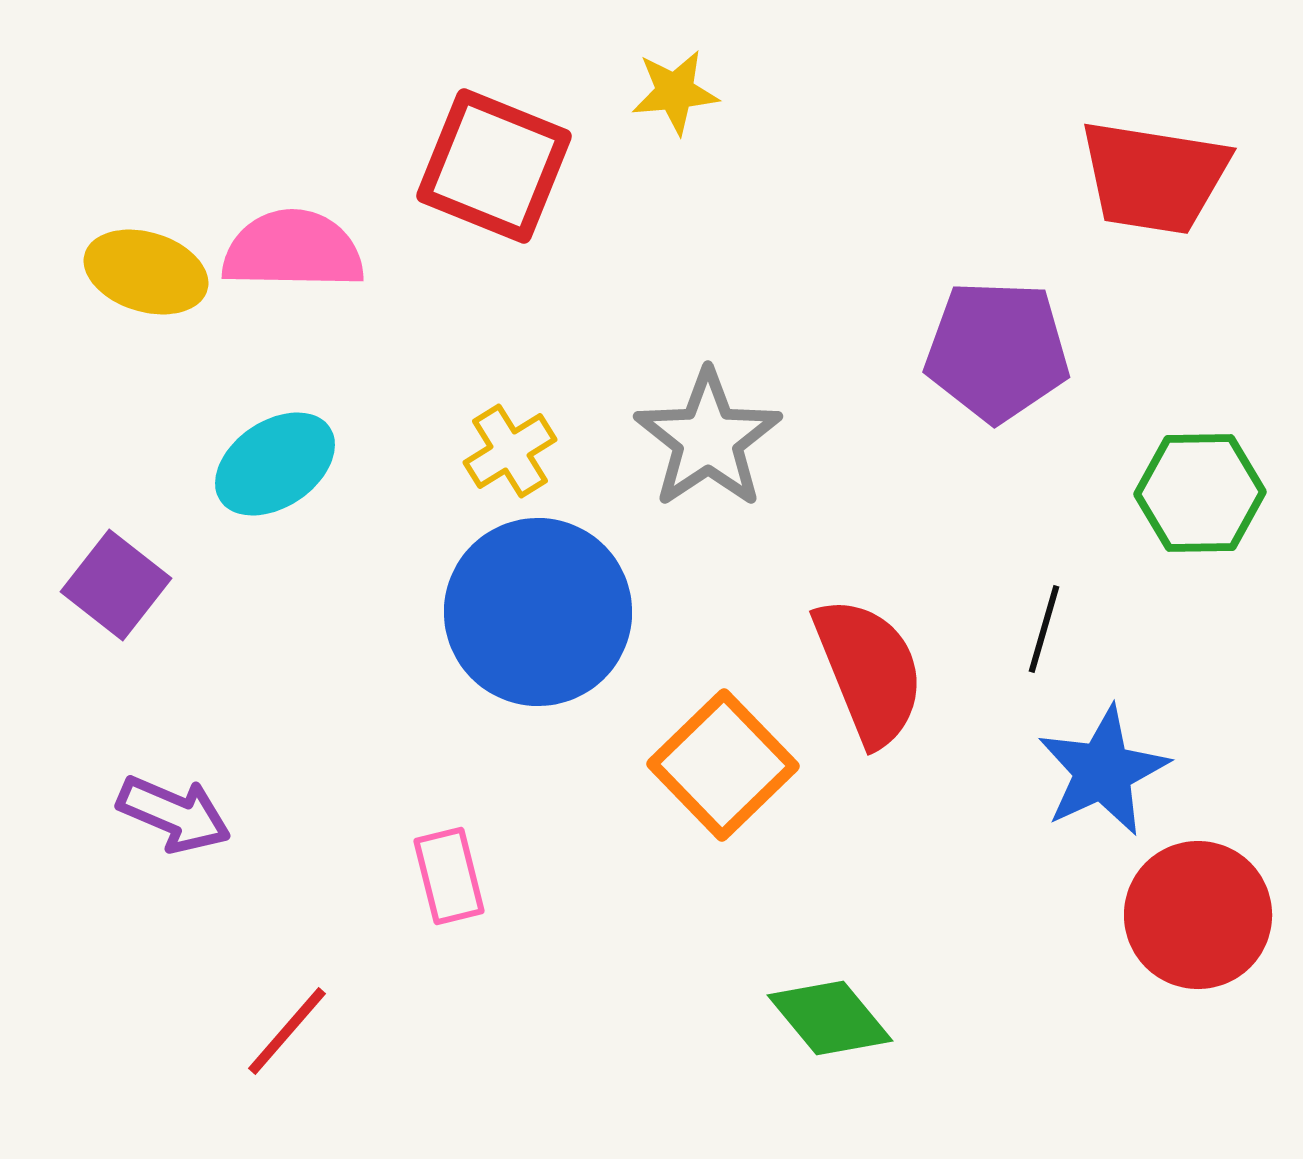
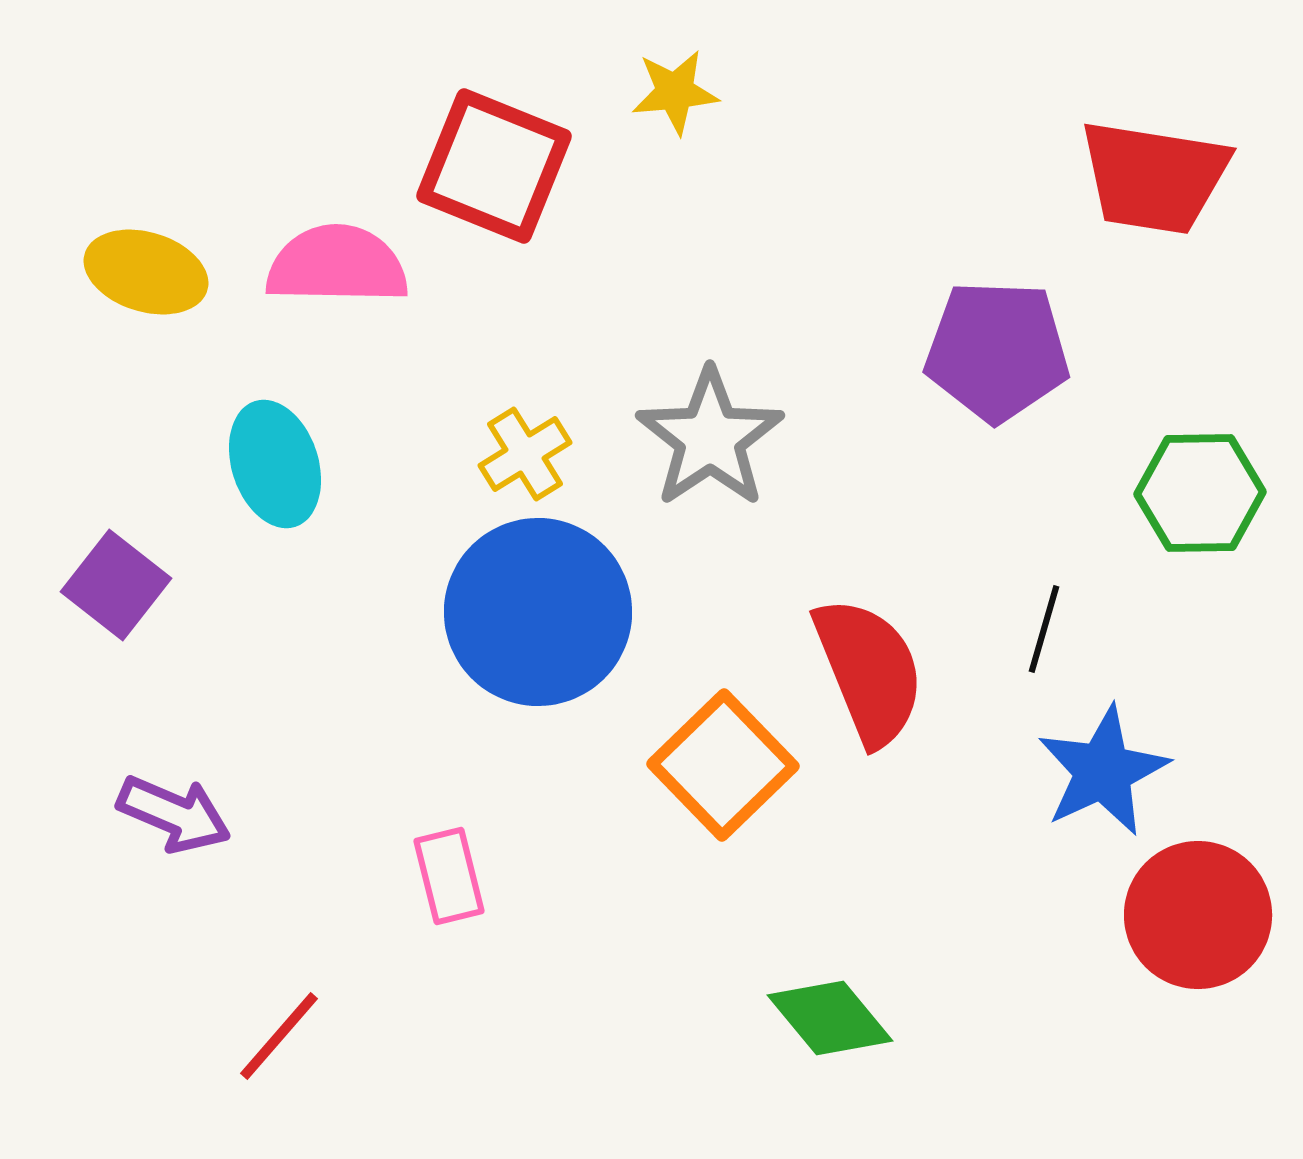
pink semicircle: moved 44 px right, 15 px down
gray star: moved 2 px right, 1 px up
yellow cross: moved 15 px right, 3 px down
cyan ellipse: rotated 74 degrees counterclockwise
red line: moved 8 px left, 5 px down
